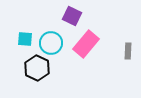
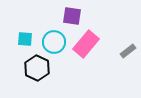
purple square: rotated 18 degrees counterclockwise
cyan circle: moved 3 px right, 1 px up
gray rectangle: rotated 49 degrees clockwise
